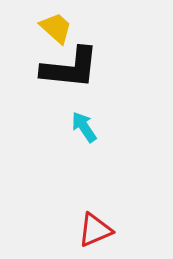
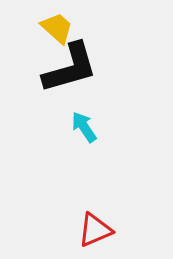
yellow trapezoid: moved 1 px right
black L-shape: rotated 22 degrees counterclockwise
